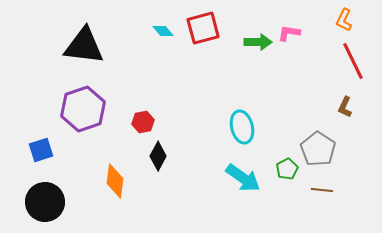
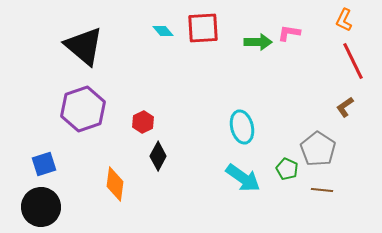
red square: rotated 12 degrees clockwise
black triangle: rotated 33 degrees clockwise
brown L-shape: rotated 30 degrees clockwise
red hexagon: rotated 15 degrees counterclockwise
blue square: moved 3 px right, 14 px down
green pentagon: rotated 20 degrees counterclockwise
orange diamond: moved 3 px down
black circle: moved 4 px left, 5 px down
